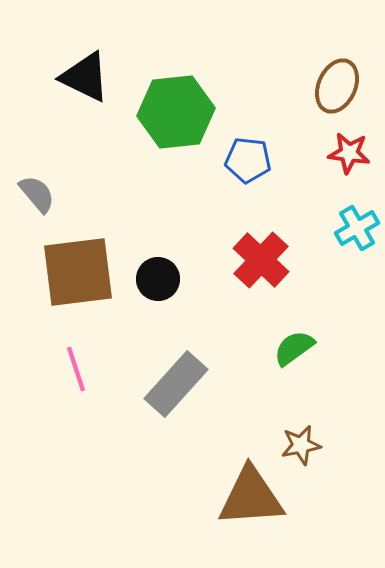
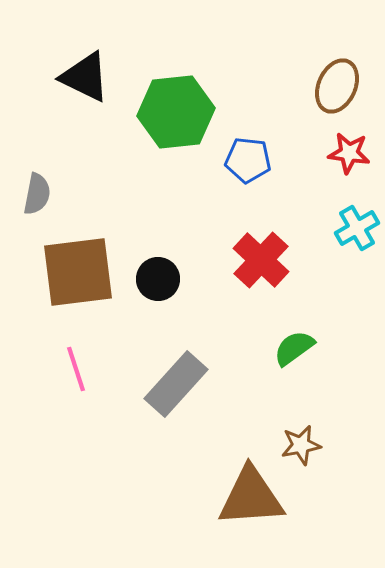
gray semicircle: rotated 51 degrees clockwise
